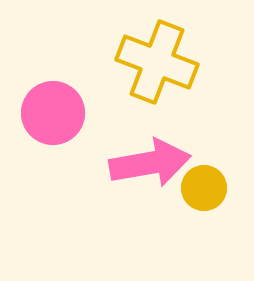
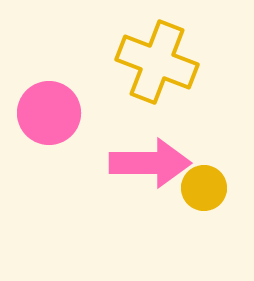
pink circle: moved 4 px left
pink arrow: rotated 10 degrees clockwise
